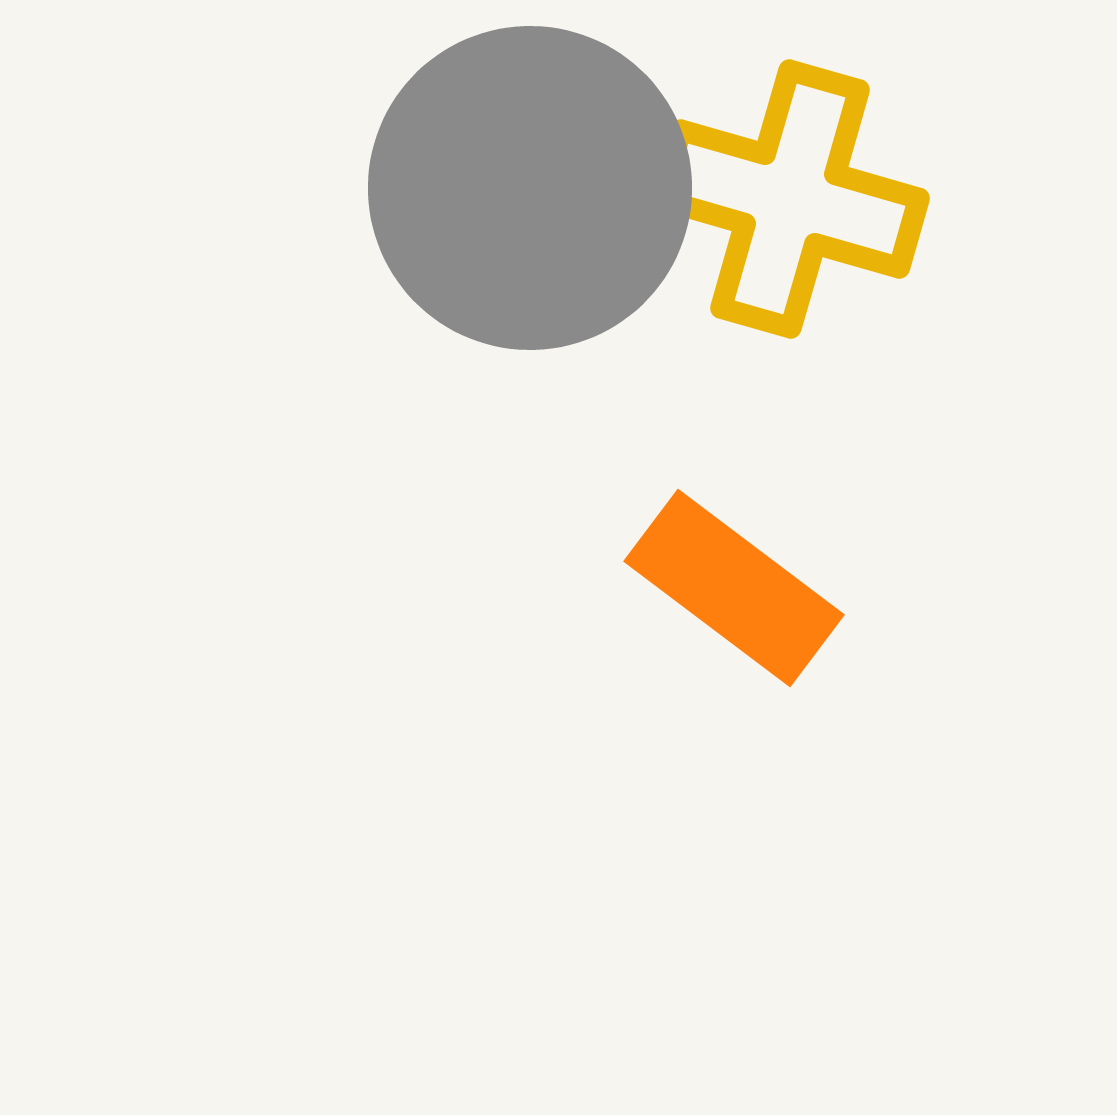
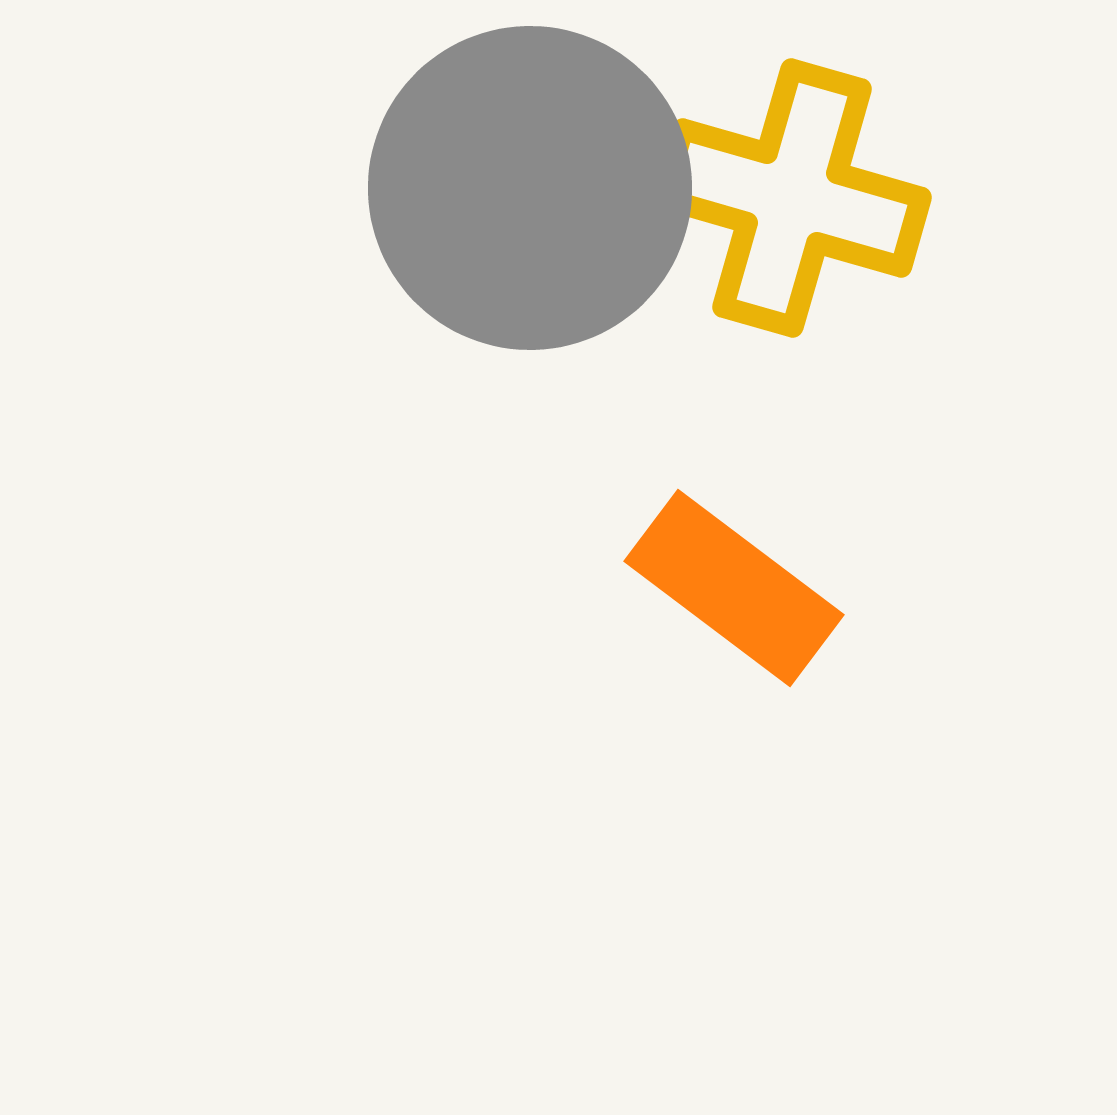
yellow cross: moved 2 px right, 1 px up
